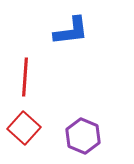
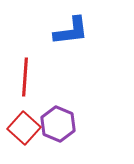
purple hexagon: moved 25 px left, 12 px up
